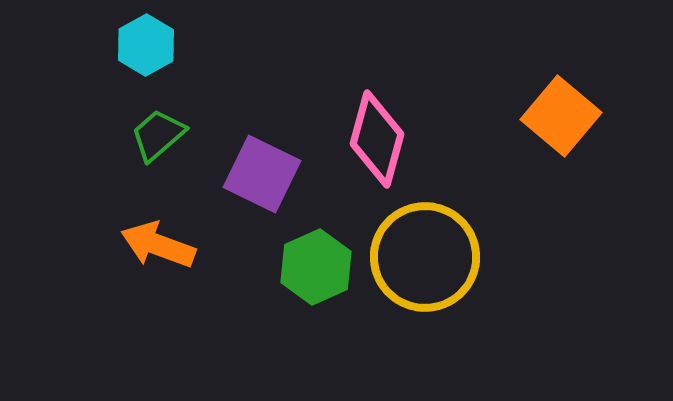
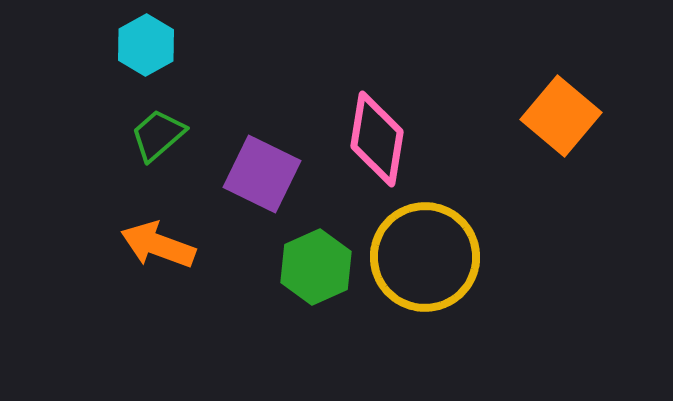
pink diamond: rotated 6 degrees counterclockwise
